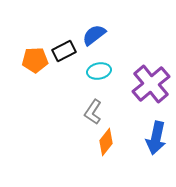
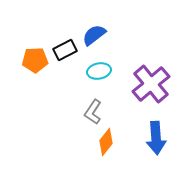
black rectangle: moved 1 px right, 1 px up
blue arrow: rotated 16 degrees counterclockwise
